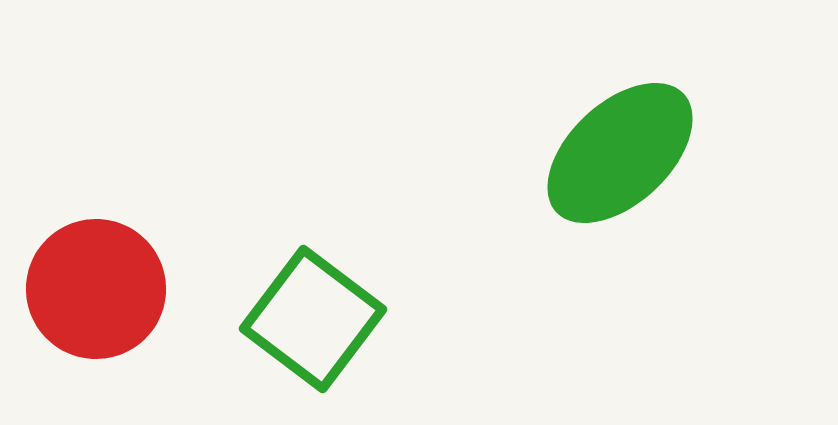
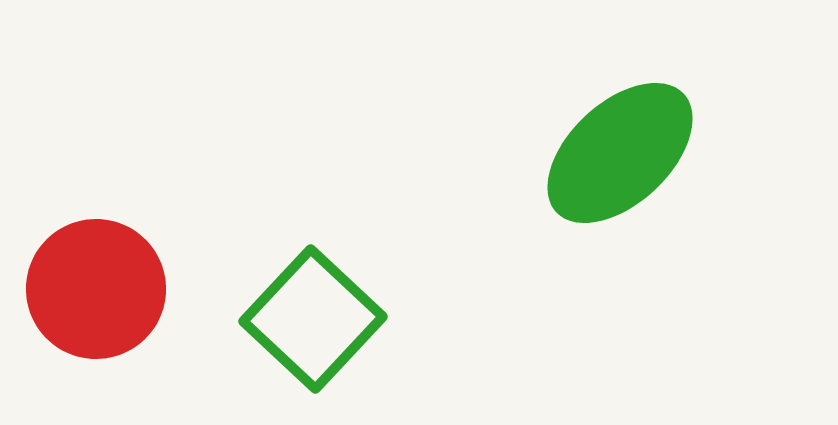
green square: rotated 6 degrees clockwise
